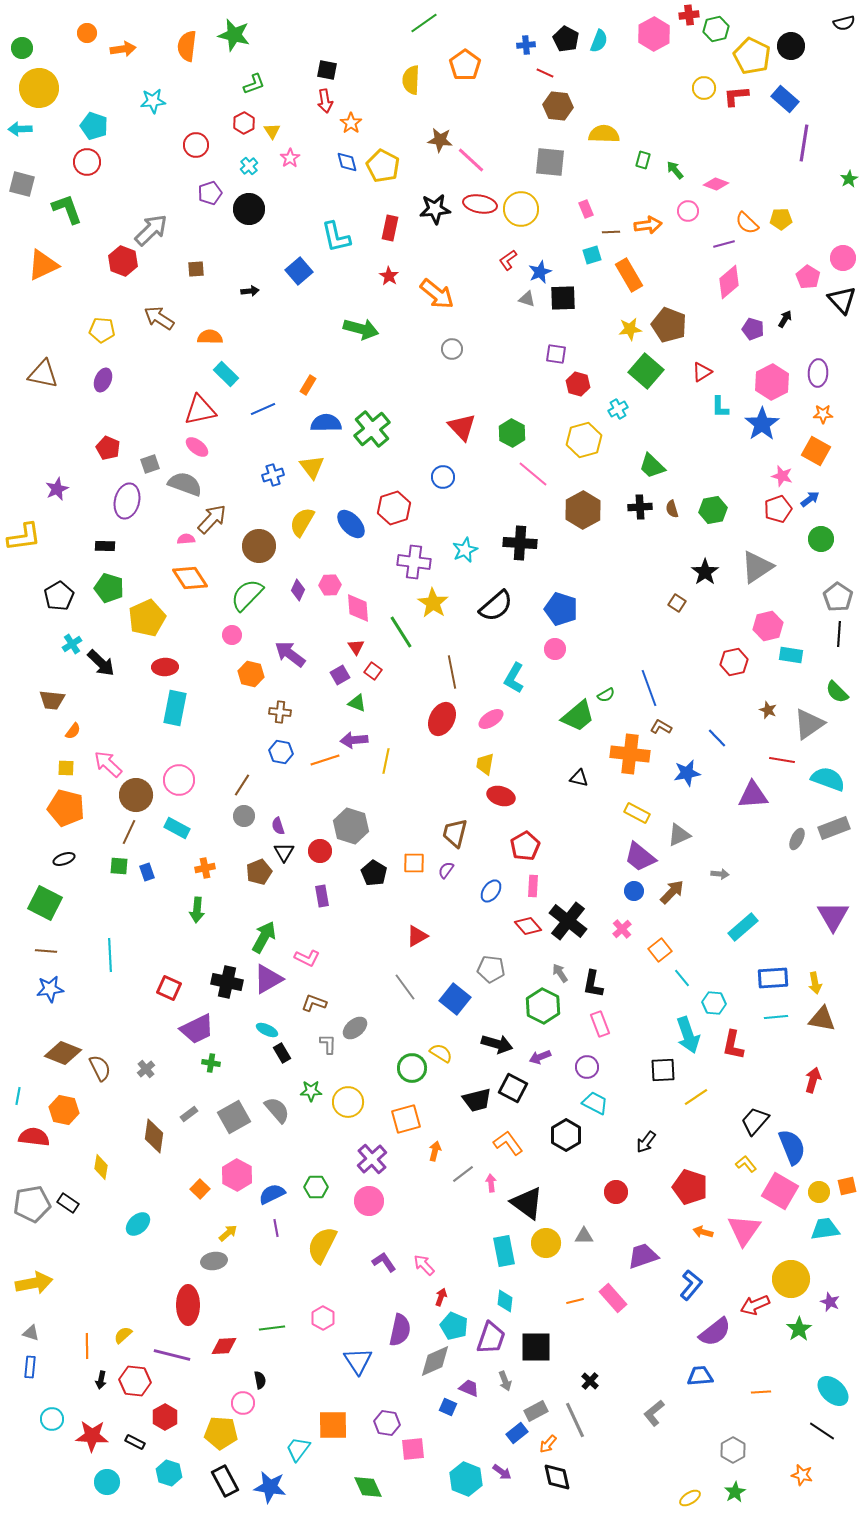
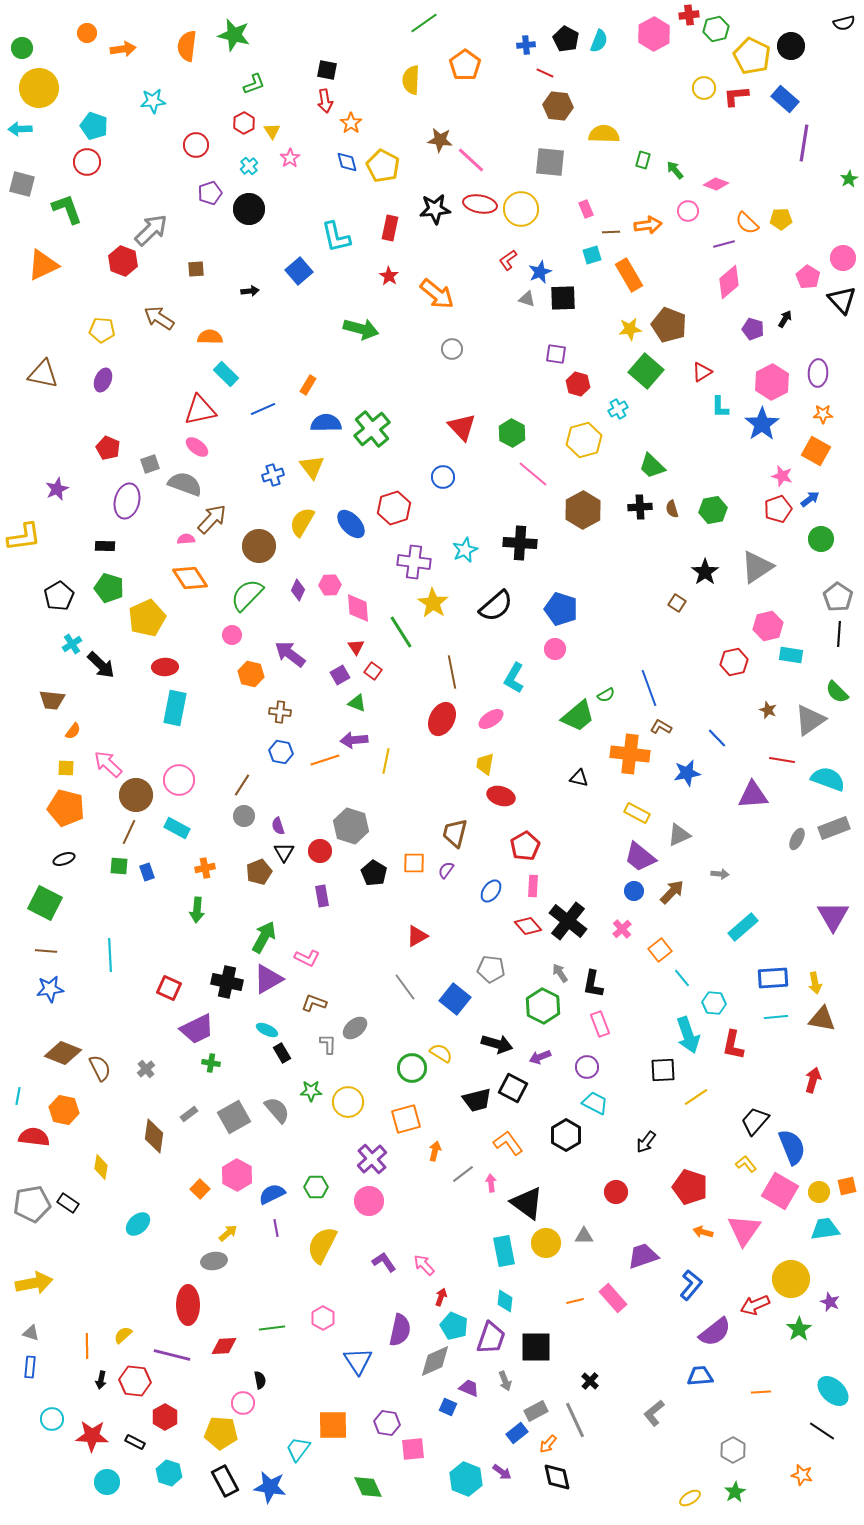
black arrow at (101, 663): moved 2 px down
gray triangle at (809, 724): moved 1 px right, 4 px up
